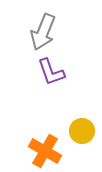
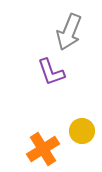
gray arrow: moved 26 px right
orange cross: moved 2 px left, 2 px up; rotated 28 degrees clockwise
